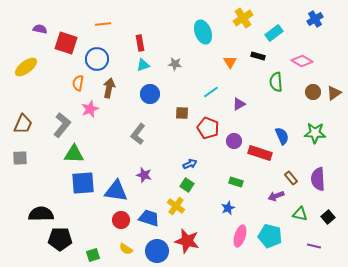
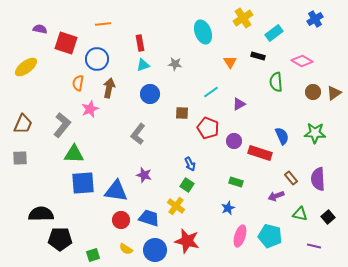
blue arrow at (190, 164): rotated 88 degrees clockwise
blue circle at (157, 251): moved 2 px left, 1 px up
